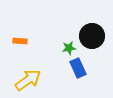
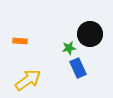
black circle: moved 2 px left, 2 px up
